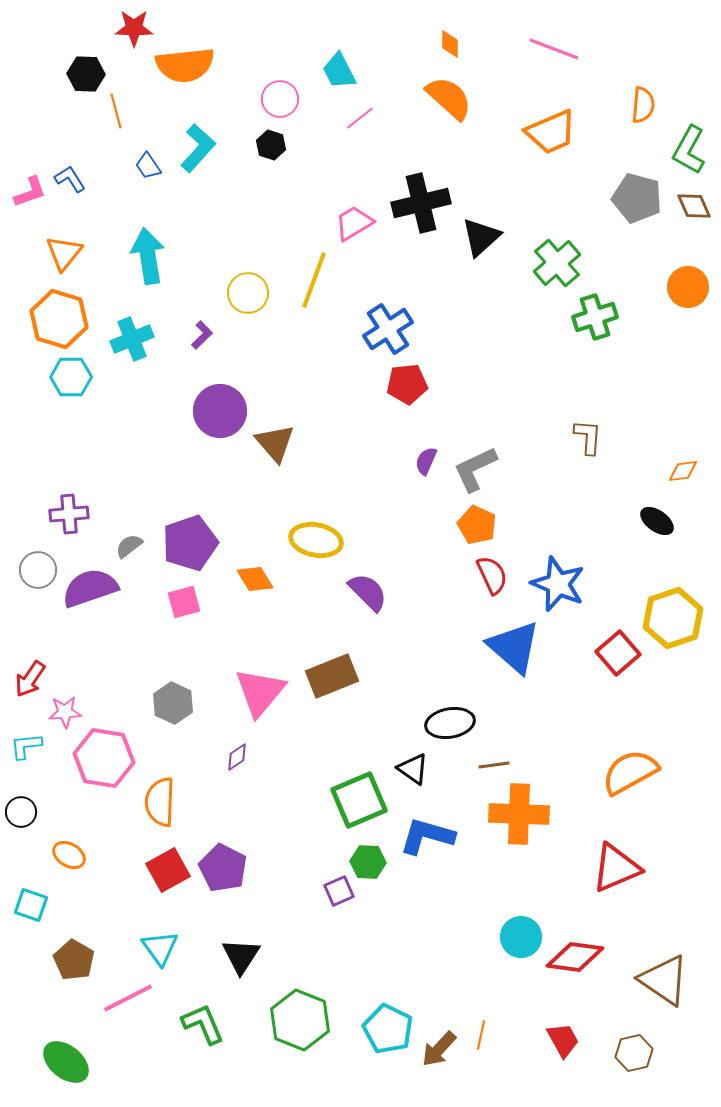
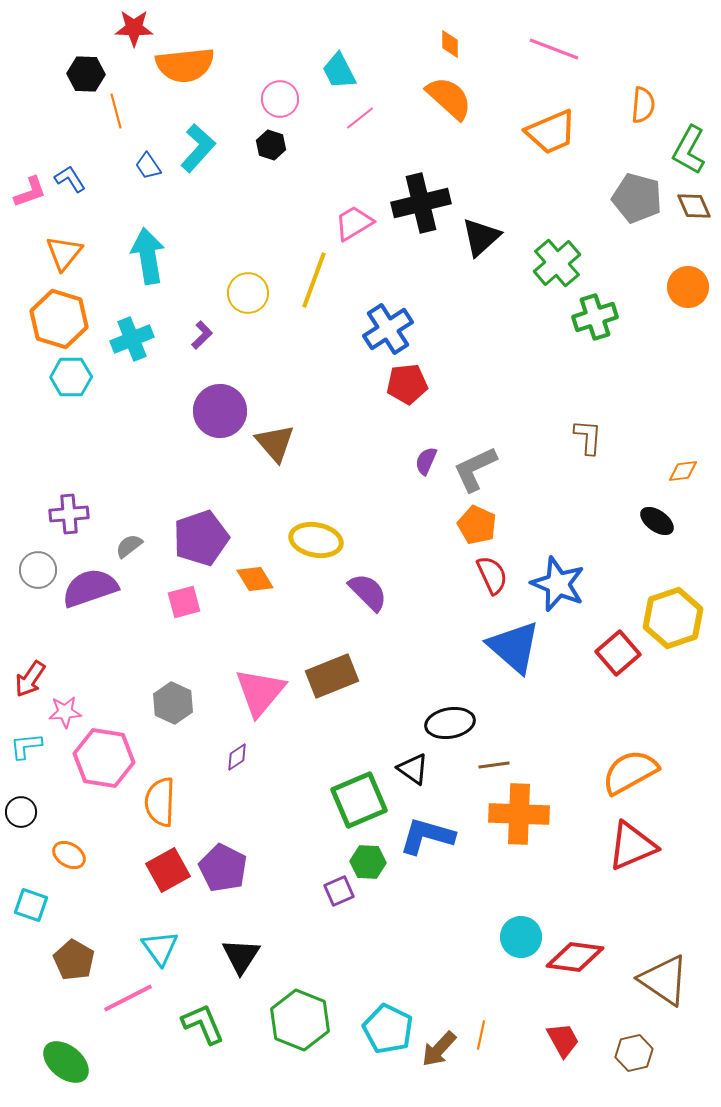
purple pentagon at (190, 543): moved 11 px right, 5 px up
red triangle at (616, 868): moved 16 px right, 22 px up
